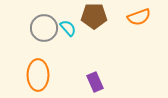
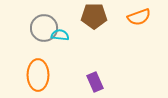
cyan semicircle: moved 8 px left, 7 px down; rotated 42 degrees counterclockwise
